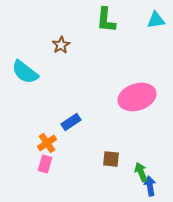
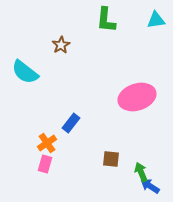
blue rectangle: moved 1 px down; rotated 18 degrees counterclockwise
blue arrow: rotated 48 degrees counterclockwise
